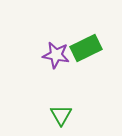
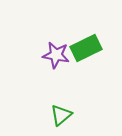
green triangle: rotated 20 degrees clockwise
